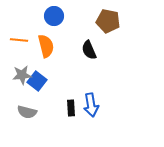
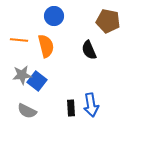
gray semicircle: moved 1 px up; rotated 12 degrees clockwise
